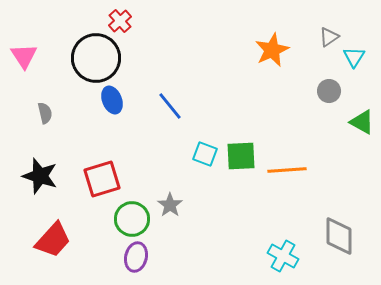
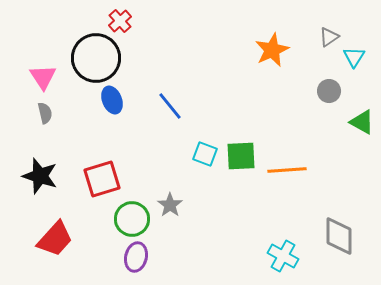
pink triangle: moved 19 px right, 21 px down
red trapezoid: moved 2 px right, 1 px up
